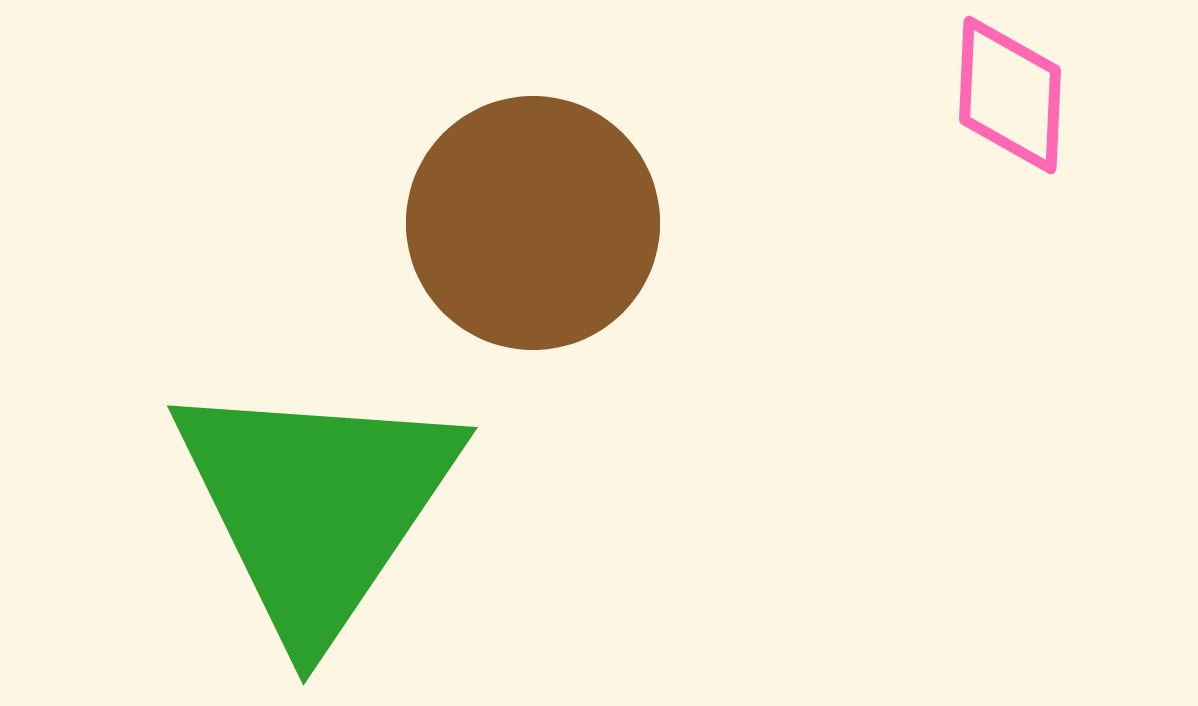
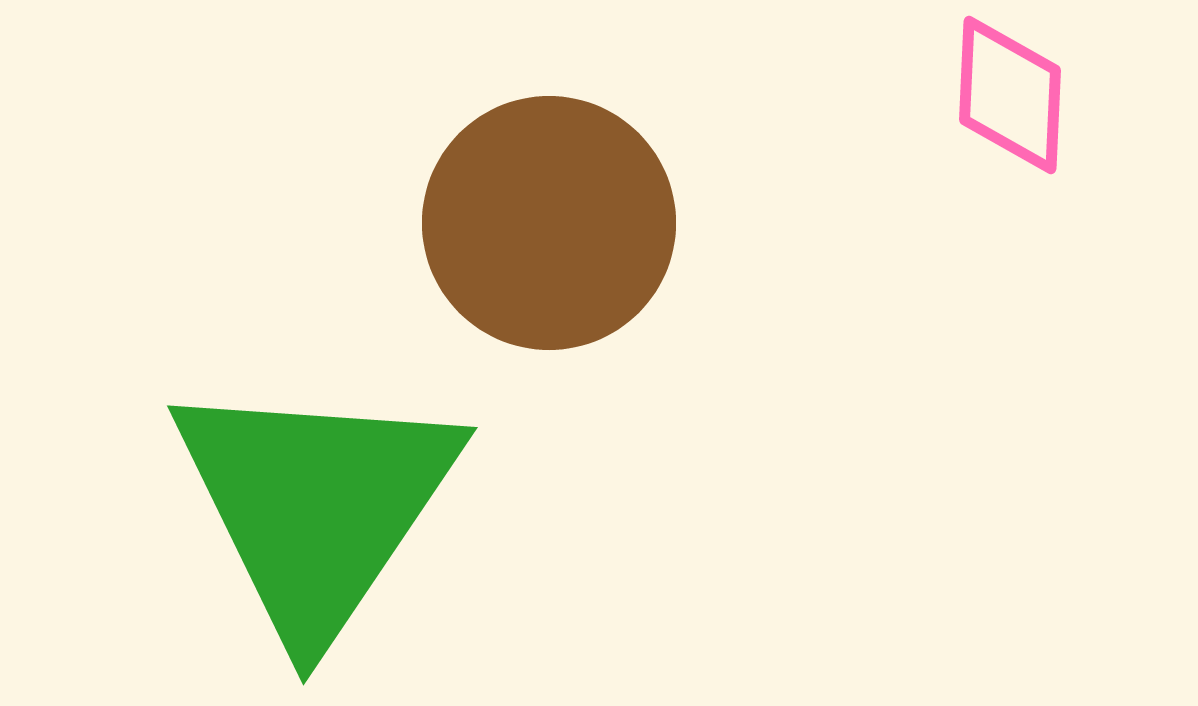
brown circle: moved 16 px right
